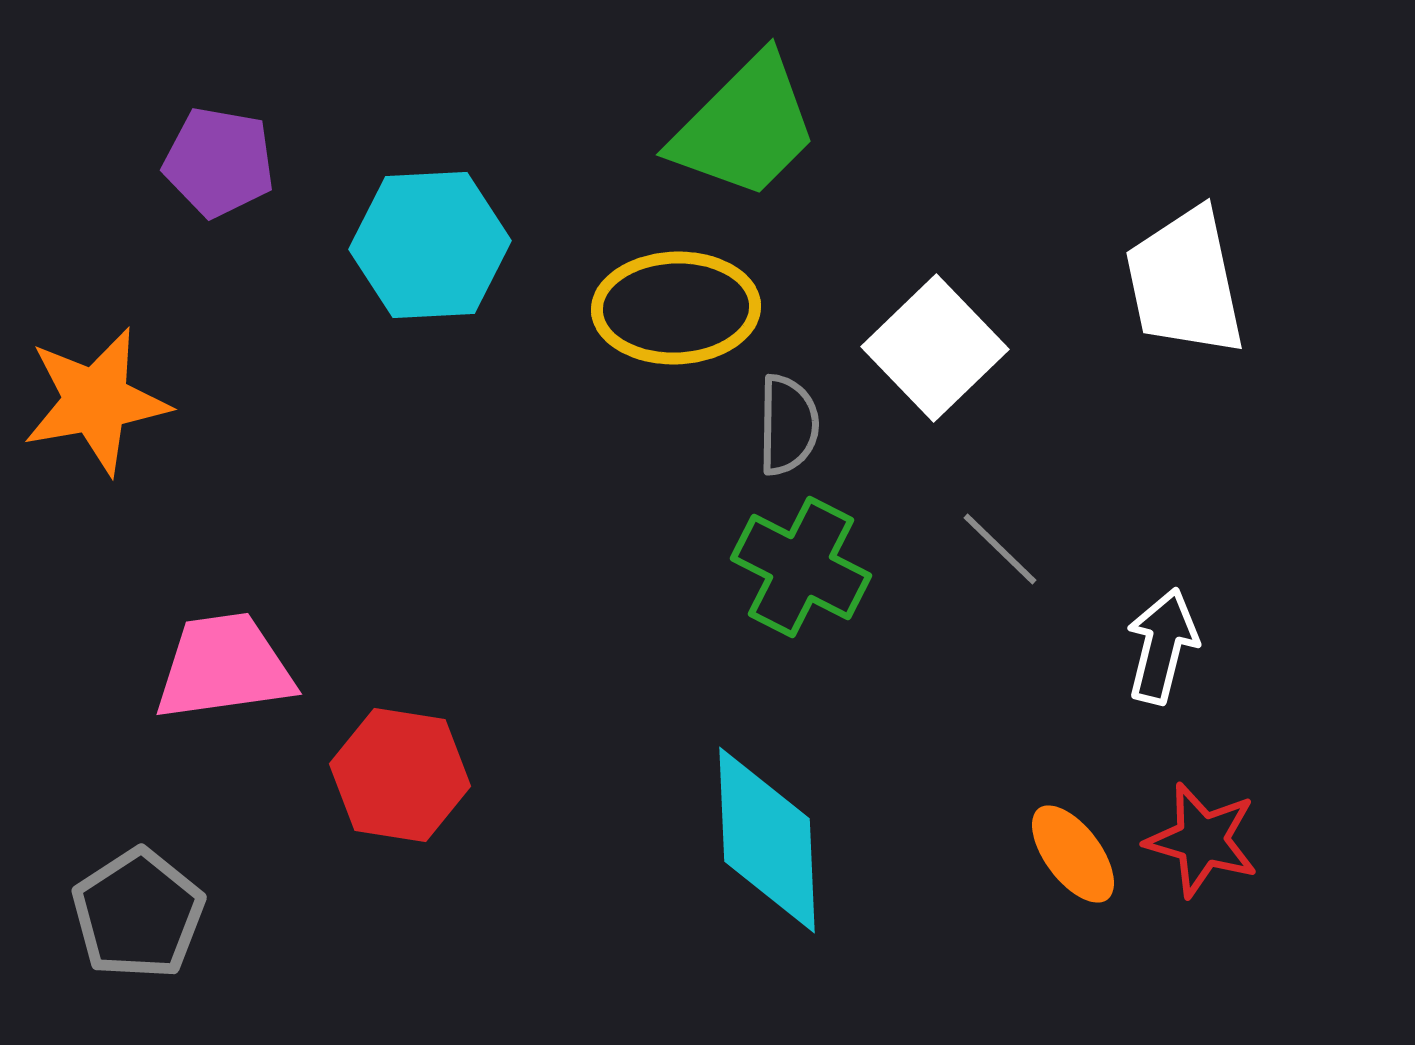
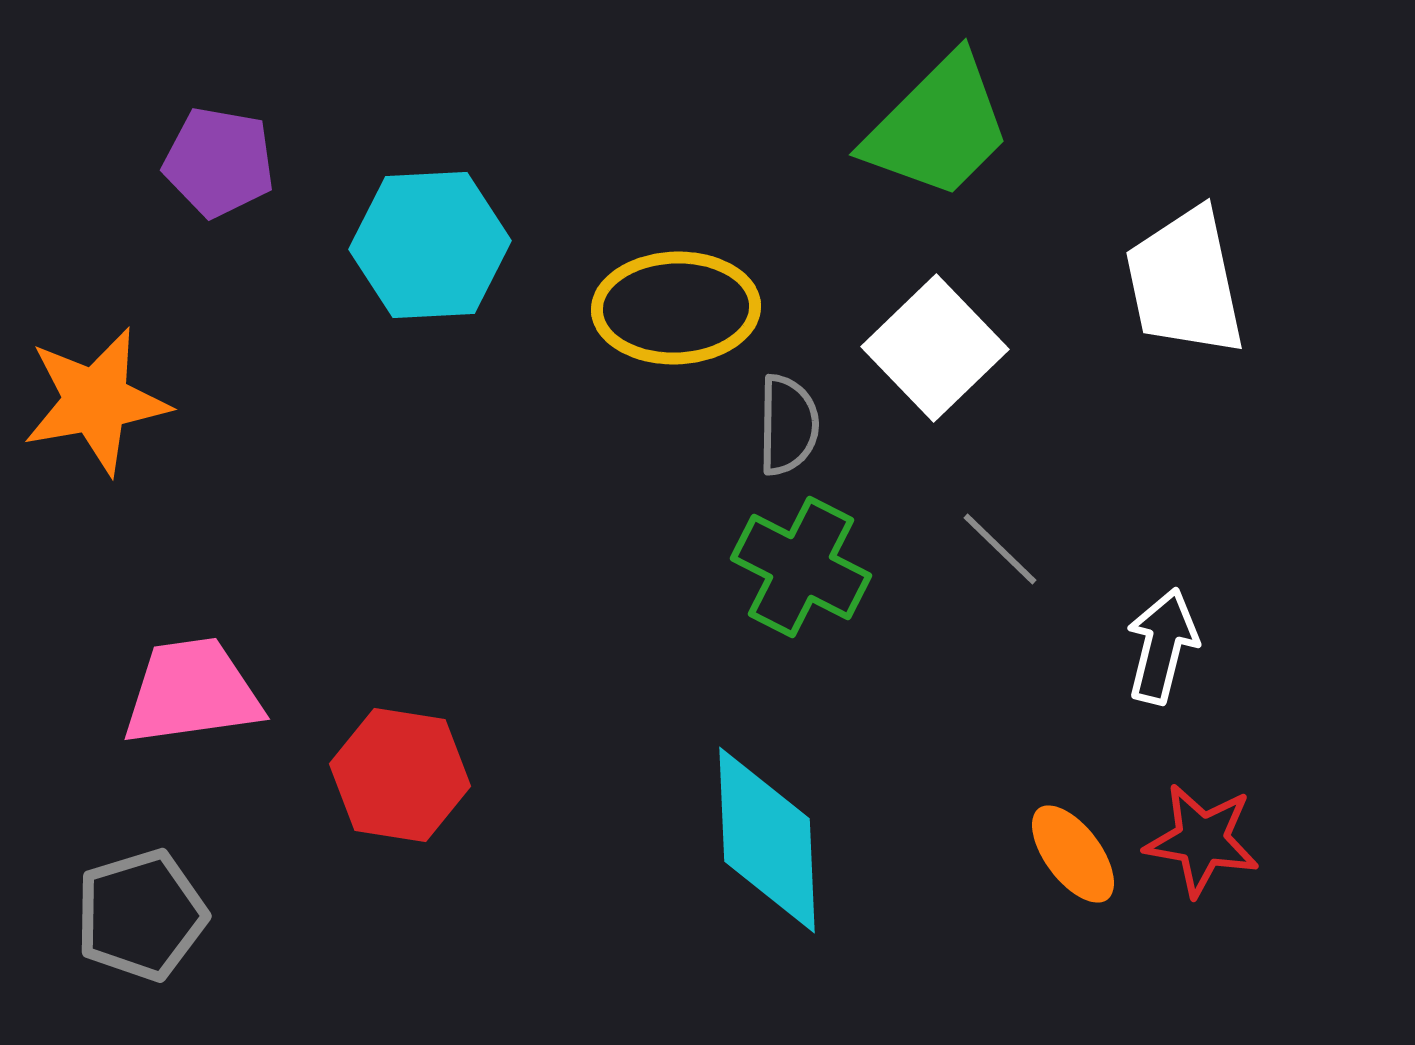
green trapezoid: moved 193 px right
pink trapezoid: moved 32 px left, 25 px down
red star: rotated 6 degrees counterclockwise
gray pentagon: moved 3 px right, 1 px down; rotated 16 degrees clockwise
